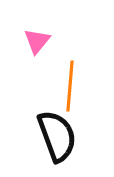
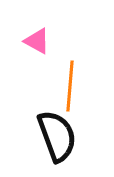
pink triangle: rotated 40 degrees counterclockwise
